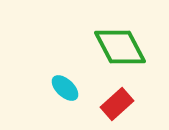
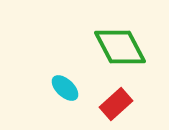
red rectangle: moved 1 px left
